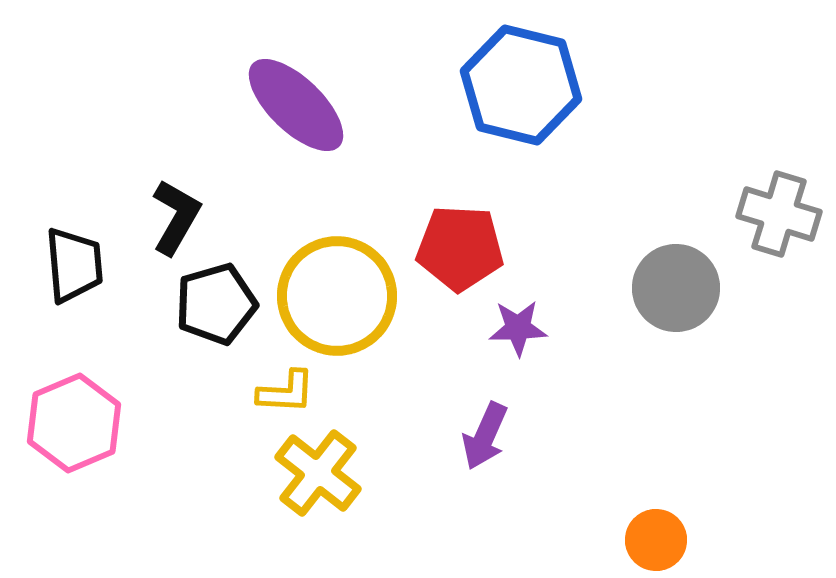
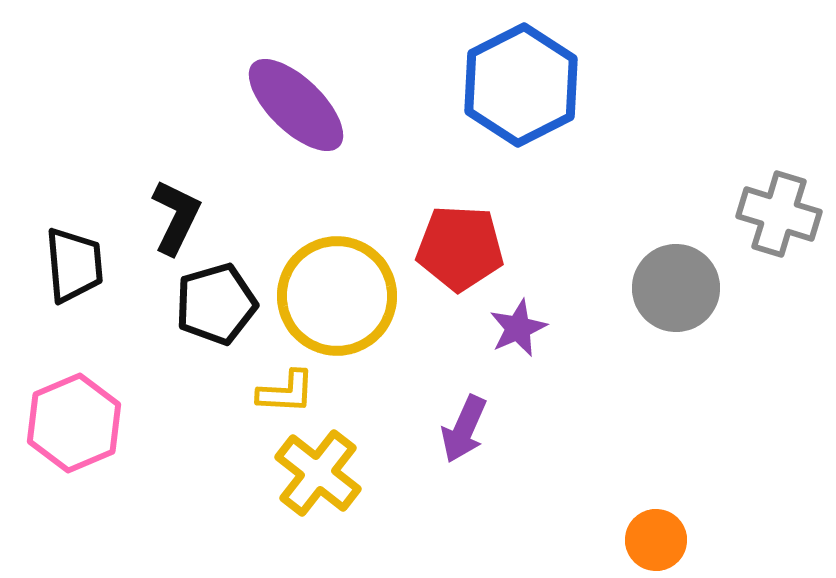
blue hexagon: rotated 19 degrees clockwise
black L-shape: rotated 4 degrees counterclockwise
purple star: rotated 22 degrees counterclockwise
purple arrow: moved 21 px left, 7 px up
